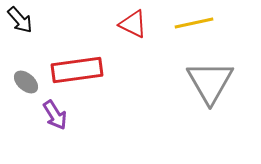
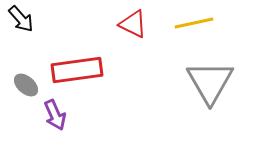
black arrow: moved 1 px right, 1 px up
gray ellipse: moved 3 px down
purple arrow: rotated 8 degrees clockwise
